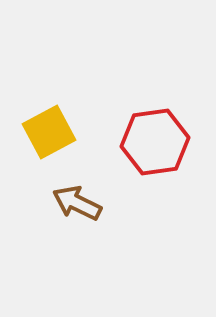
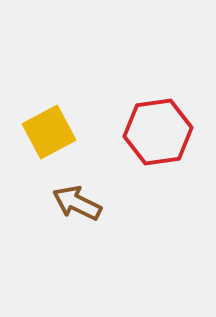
red hexagon: moved 3 px right, 10 px up
